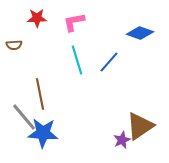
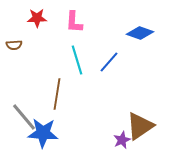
pink L-shape: rotated 75 degrees counterclockwise
brown line: moved 17 px right; rotated 20 degrees clockwise
